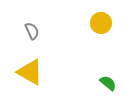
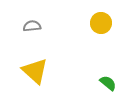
gray semicircle: moved 5 px up; rotated 72 degrees counterclockwise
yellow triangle: moved 5 px right, 1 px up; rotated 12 degrees clockwise
